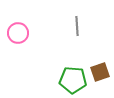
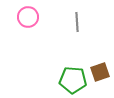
gray line: moved 4 px up
pink circle: moved 10 px right, 16 px up
